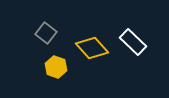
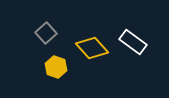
gray square: rotated 10 degrees clockwise
white rectangle: rotated 8 degrees counterclockwise
